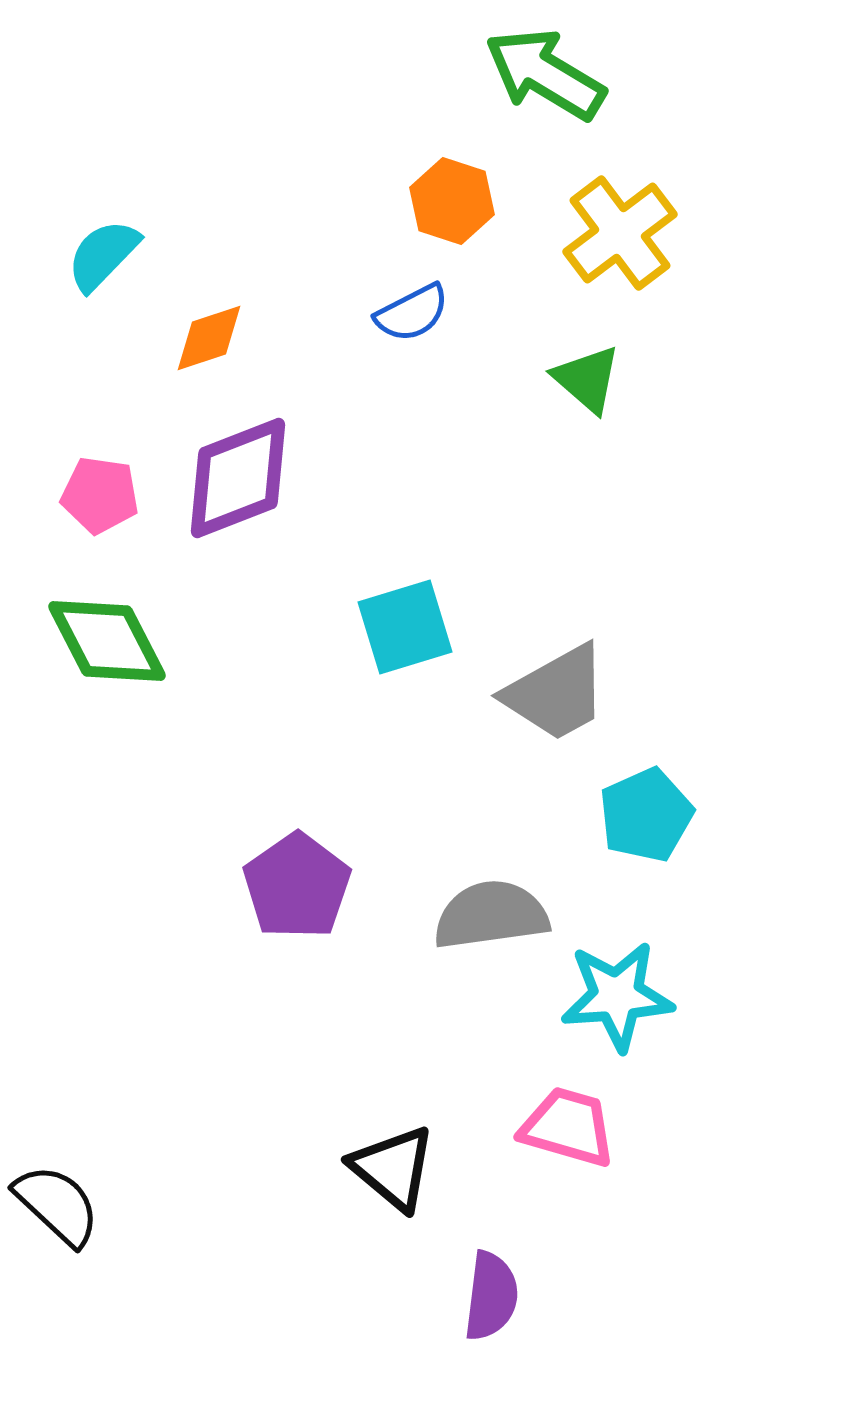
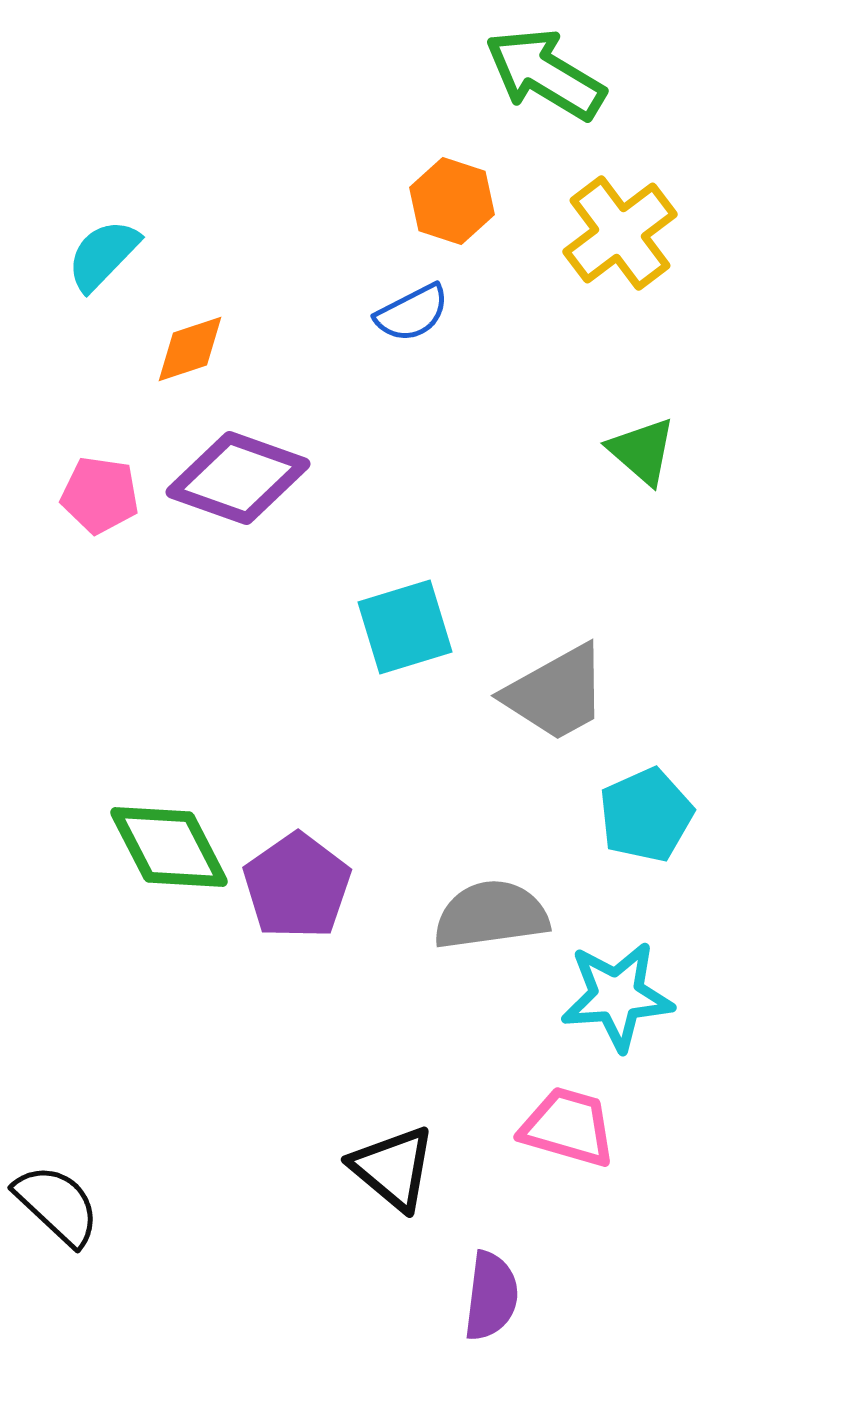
orange diamond: moved 19 px left, 11 px down
green triangle: moved 55 px right, 72 px down
purple diamond: rotated 41 degrees clockwise
green diamond: moved 62 px right, 206 px down
